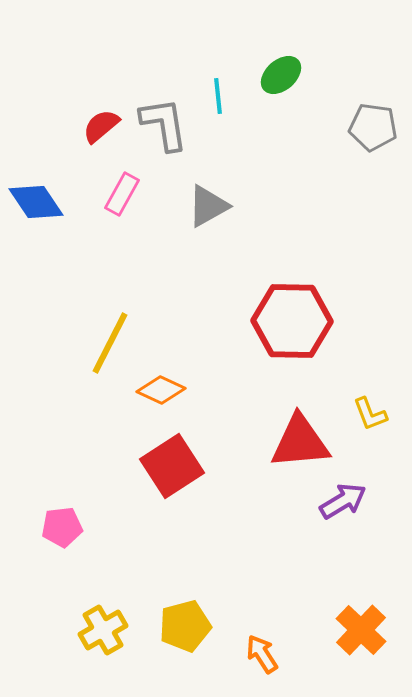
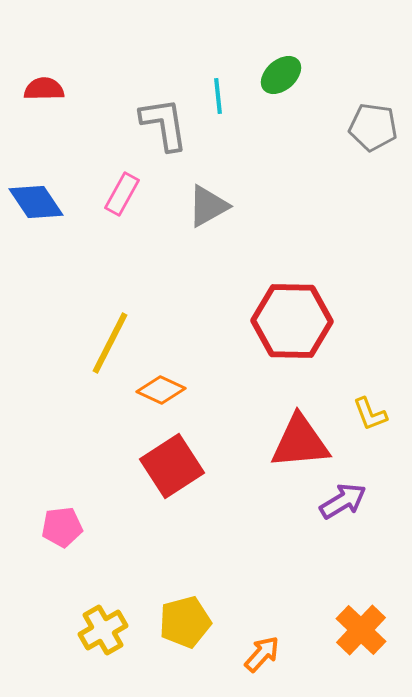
red semicircle: moved 57 px left, 37 px up; rotated 39 degrees clockwise
yellow pentagon: moved 4 px up
orange arrow: rotated 75 degrees clockwise
